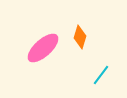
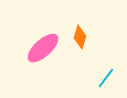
cyan line: moved 5 px right, 3 px down
